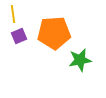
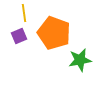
yellow line: moved 11 px right, 1 px up
orange pentagon: rotated 24 degrees clockwise
